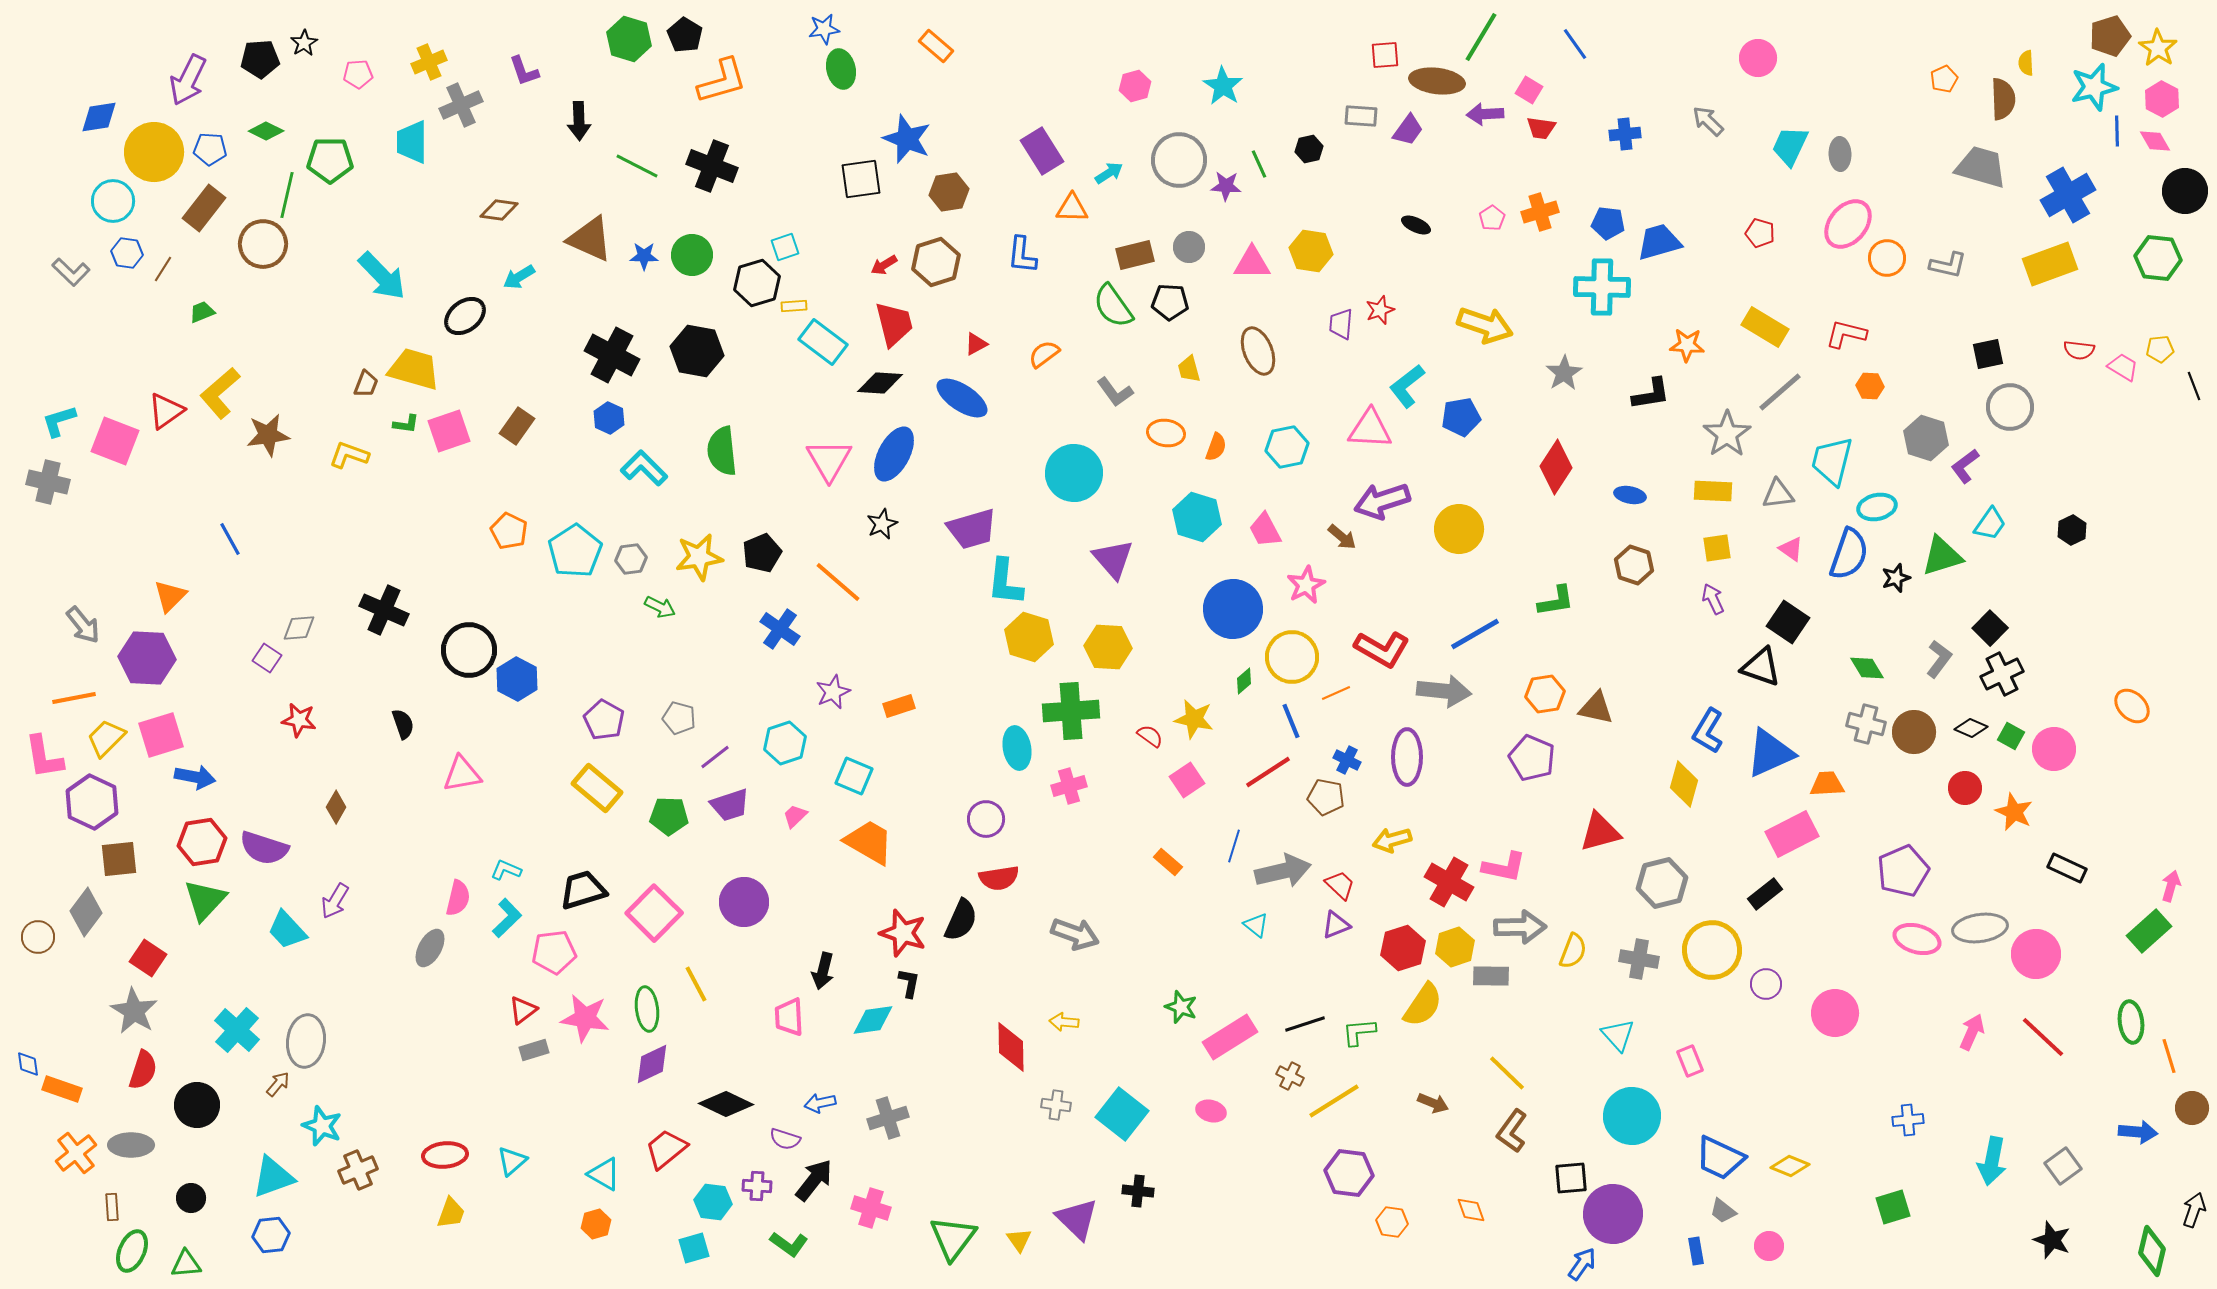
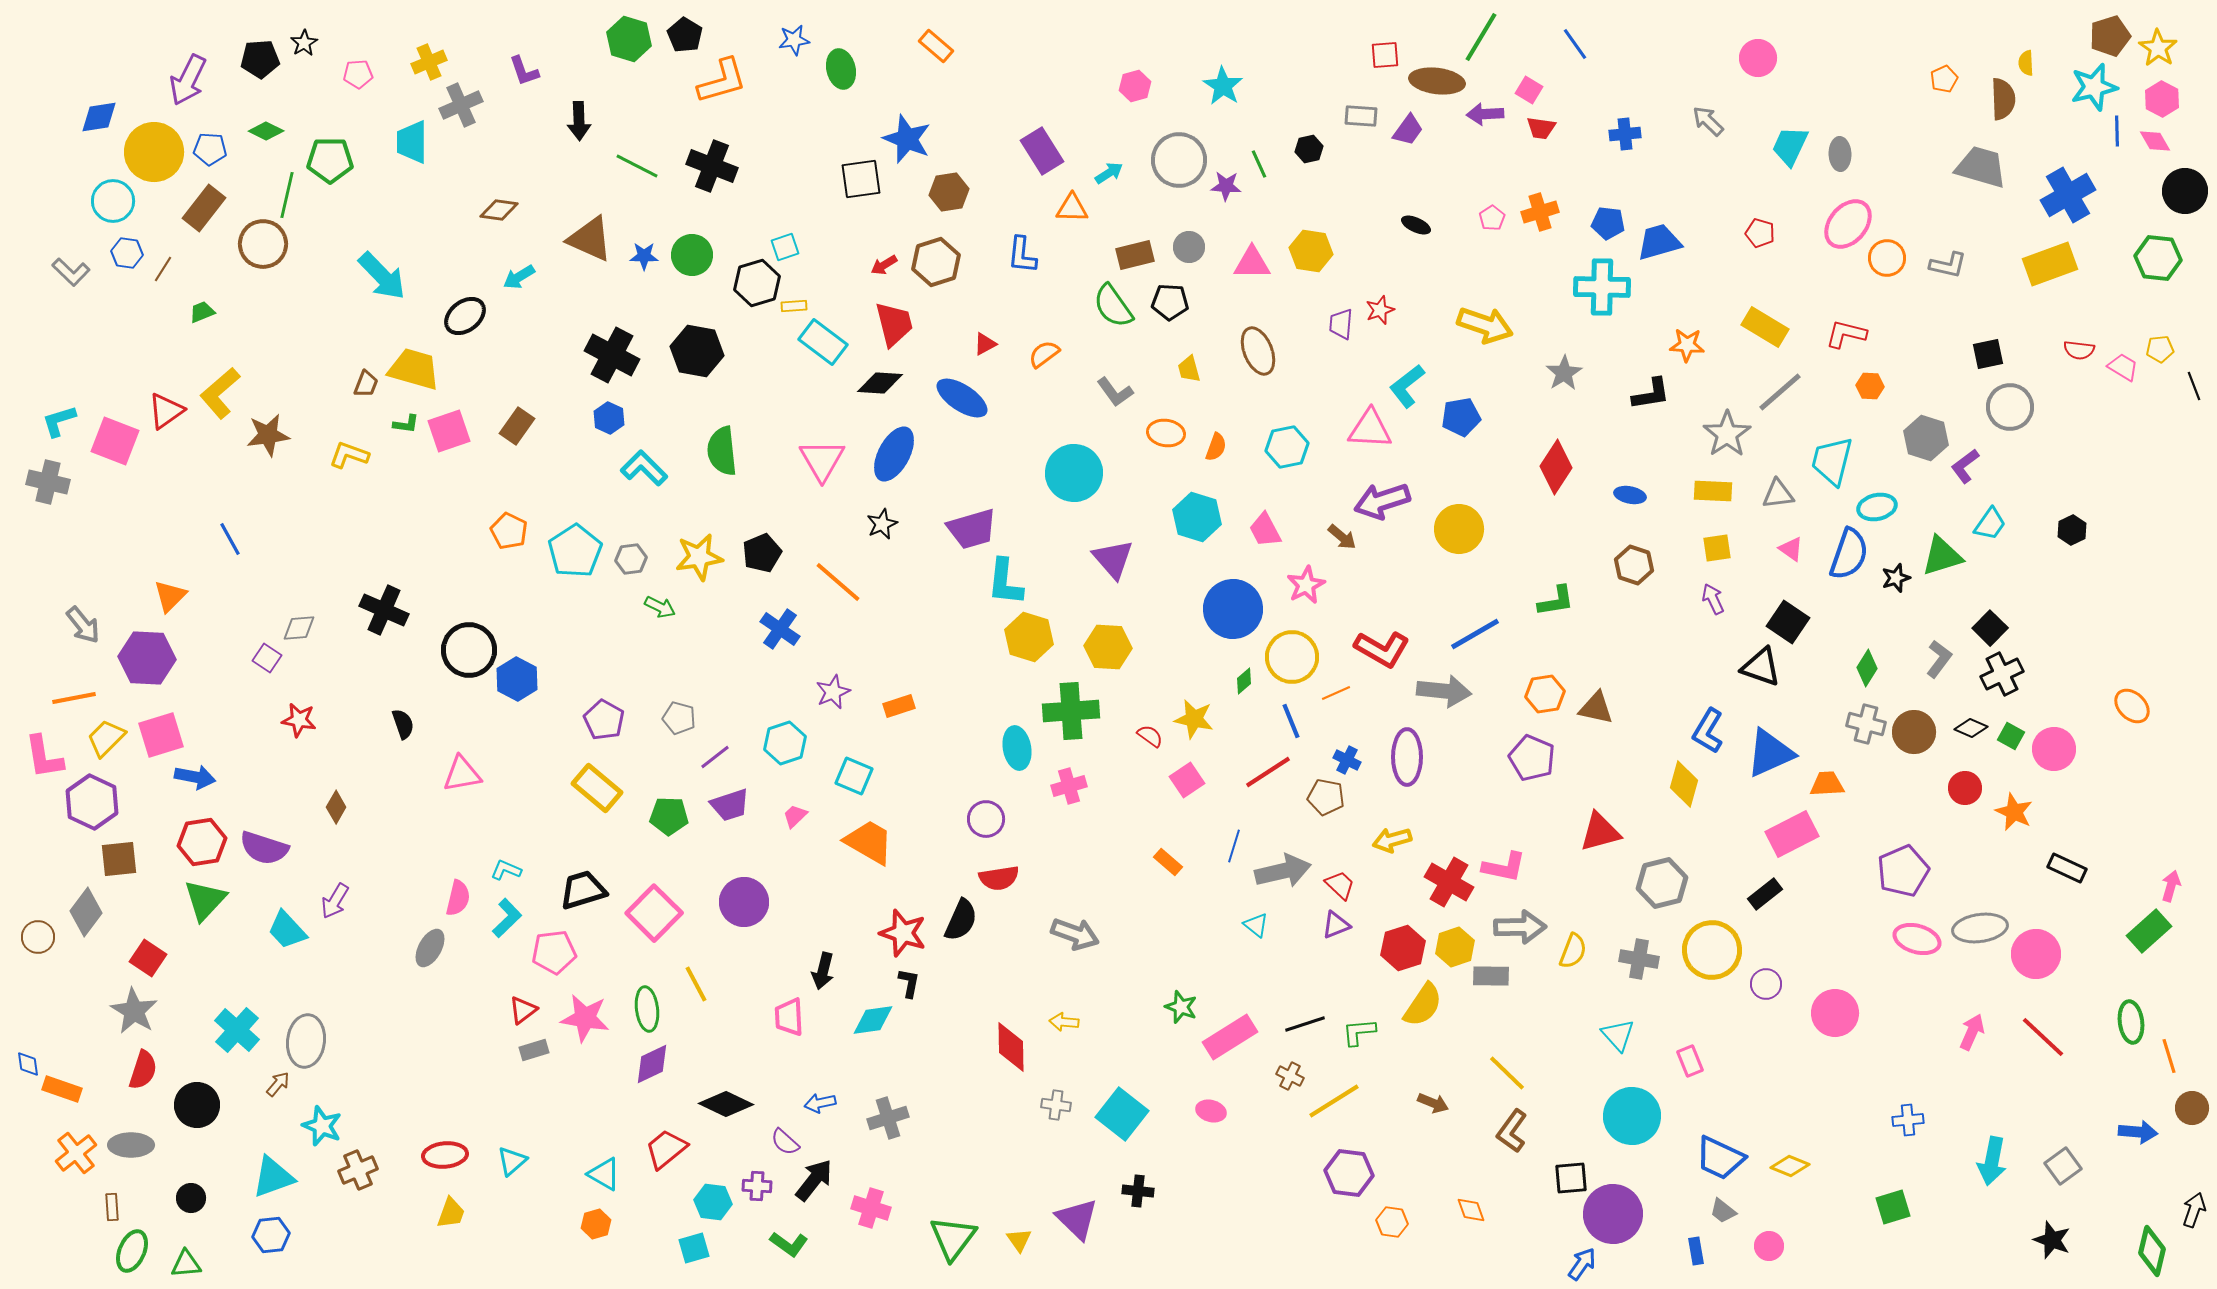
blue star at (824, 29): moved 30 px left, 11 px down
red triangle at (976, 344): moved 9 px right
pink triangle at (829, 460): moved 7 px left
green diamond at (1867, 668): rotated 63 degrees clockwise
purple semicircle at (785, 1139): moved 3 px down; rotated 24 degrees clockwise
